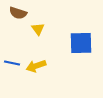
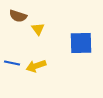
brown semicircle: moved 3 px down
